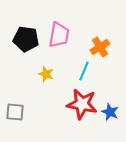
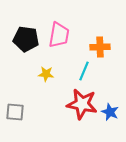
orange cross: rotated 30 degrees clockwise
yellow star: rotated 14 degrees counterclockwise
